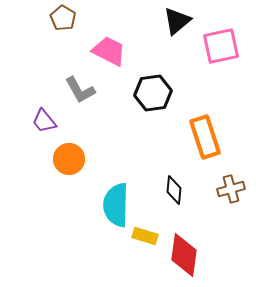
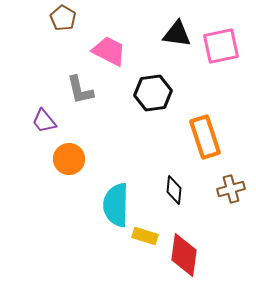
black triangle: moved 13 px down; rotated 48 degrees clockwise
gray L-shape: rotated 16 degrees clockwise
